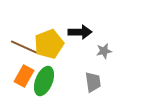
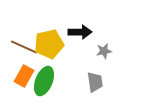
yellow pentagon: rotated 8 degrees clockwise
gray trapezoid: moved 2 px right
